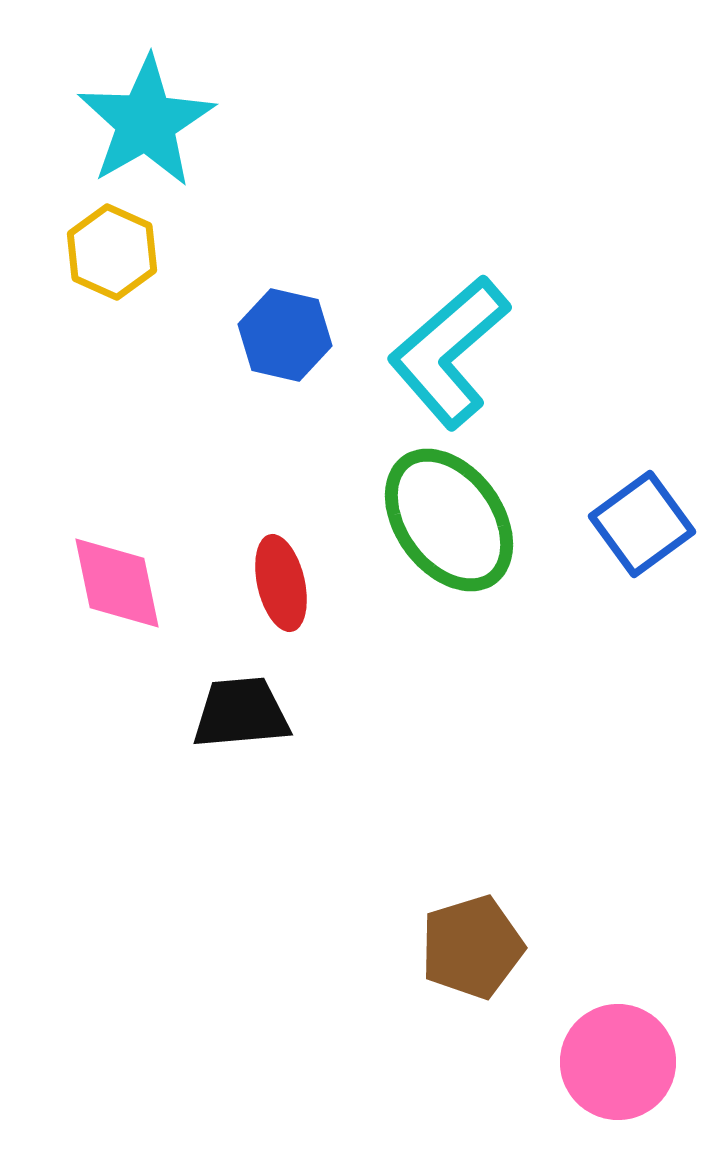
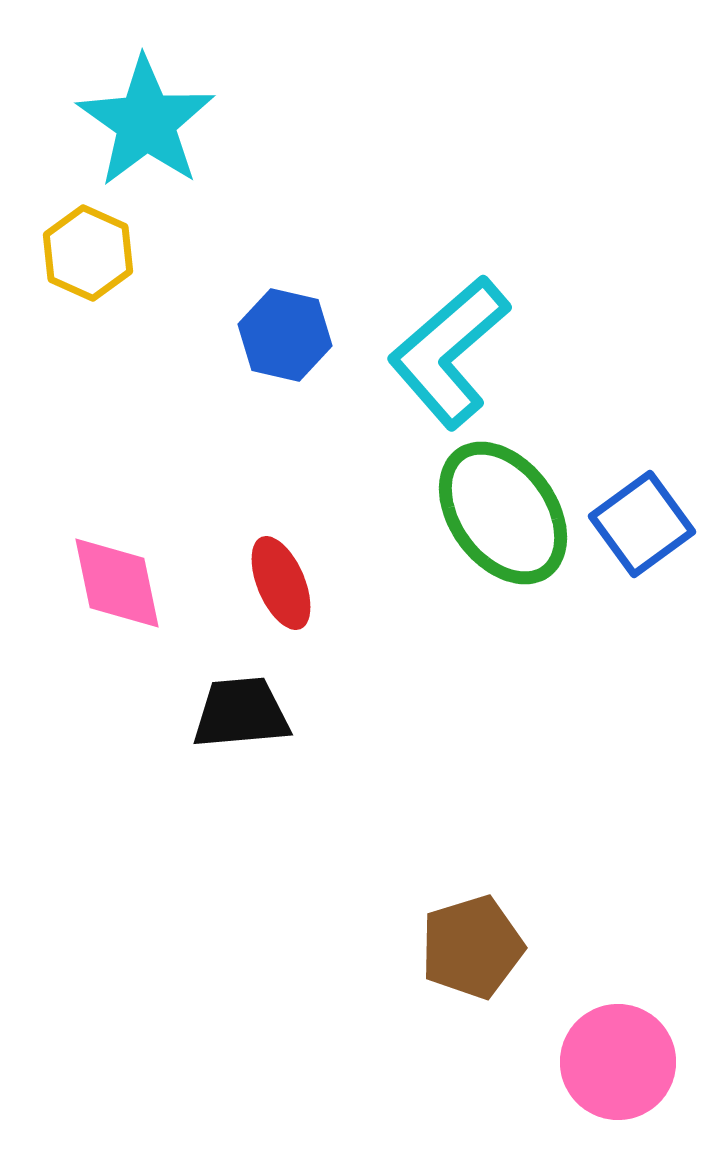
cyan star: rotated 7 degrees counterclockwise
yellow hexagon: moved 24 px left, 1 px down
green ellipse: moved 54 px right, 7 px up
red ellipse: rotated 10 degrees counterclockwise
